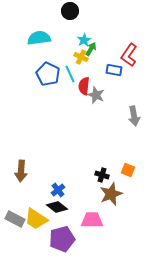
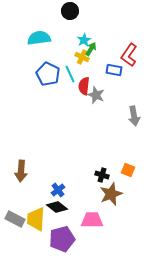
yellow cross: moved 1 px right
yellow trapezoid: rotated 60 degrees clockwise
